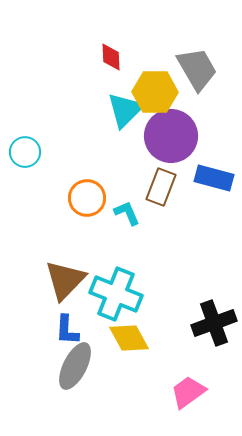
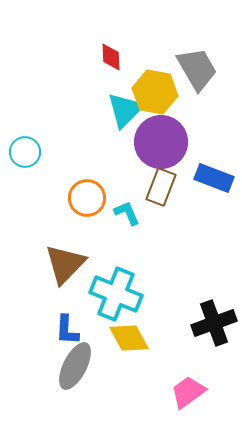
yellow hexagon: rotated 9 degrees clockwise
purple circle: moved 10 px left, 6 px down
blue rectangle: rotated 6 degrees clockwise
brown triangle: moved 16 px up
